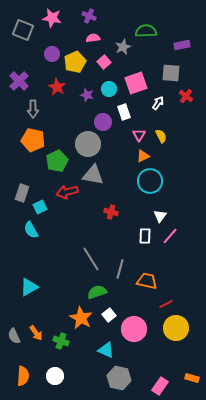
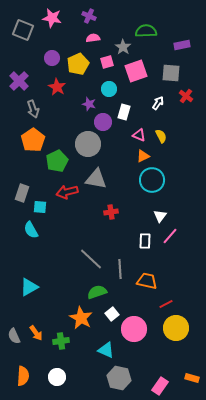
gray star at (123, 47): rotated 14 degrees counterclockwise
purple circle at (52, 54): moved 4 px down
yellow pentagon at (75, 62): moved 3 px right, 2 px down
pink square at (104, 62): moved 3 px right; rotated 24 degrees clockwise
pink square at (136, 83): moved 12 px up
purple star at (87, 95): moved 2 px right, 9 px down
gray arrow at (33, 109): rotated 18 degrees counterclockwise
white rectangle at (124, 112): rotated 35 degrees clockwise
pink triangle at (139, 135): rotated 40 degrees counterclockwise
orange pentagon at (33, 140): rotated 25 degrees clockwise
gray triangle at (93, 175): moved 3 px right, 4 px down
cyan circle at (150, 181): moved 2 px right, 1 px up
cyan square at (40, 207): rotated 32 degrees clockwise
red cross at (111, 212): rotated 24 degrees counterclockwise
white rectangle at (145, 236): moved 5 px down
gray line at (91, 259): rotated 15 degrees counterclockwise
gray line at (120, 269): rotated 18 degrees counterclockwise
white square at (109, 315): moved 3 px right, 1 px up
green cross at (61, 341): rotated 28 degrees counterclockwise
white circle at (55, 376): moved 2 px right, 1 px down
